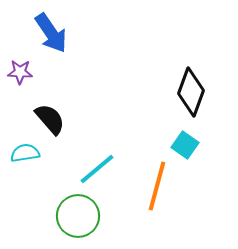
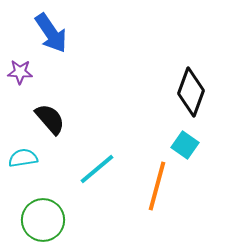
cyan semicircle: moved 2 px left, 5 px down
green circle: moved 35 px left, 4 px down
